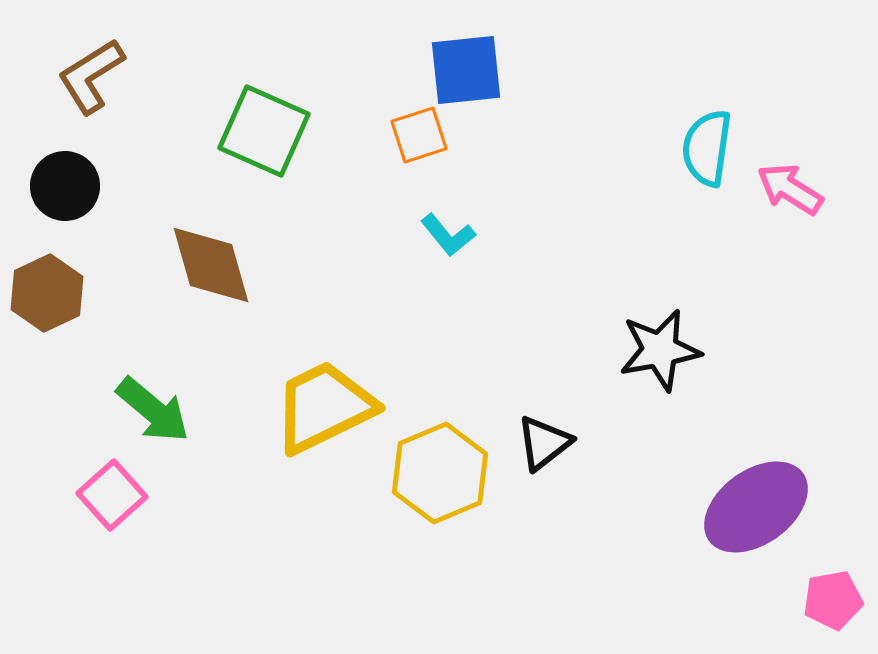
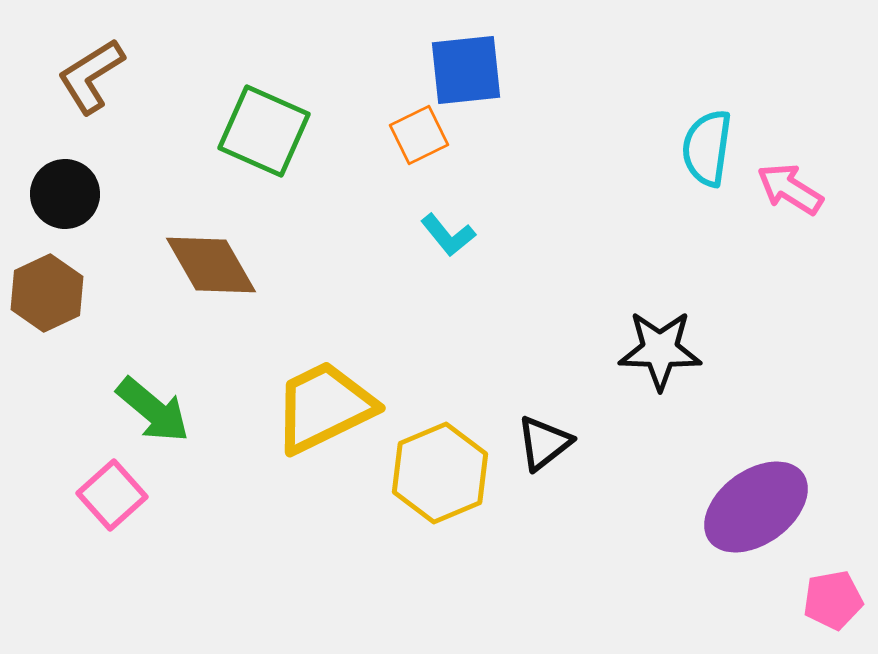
orange square: rotated 8 degrees counterclockwise
black circle: moved 8 px down
brown diamond: rotated 14 degrees counterclockwise
black star: rotated 12 degrees clockwise
